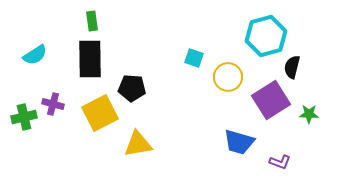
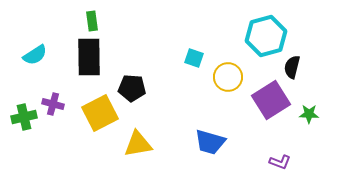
black rectangle: moved 1 px left, 2 px up
blue trapezoid: moved 29 px left
